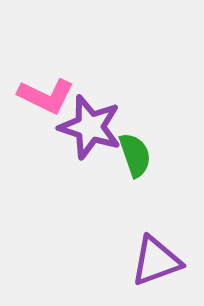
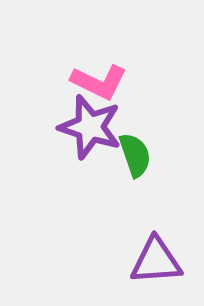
pink L-shape: moved 53 px right, 14 px up
purple triangle: rotated 16 degrees clockwise
